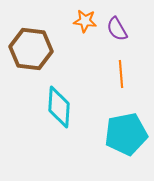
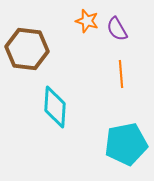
orange star: moved 2 px right; rotated 10 degrees clockwise
brown hexagon: moved 4 px left
cyan diamond: moved 4 px left
cyan pentagon: moved 10 px down
